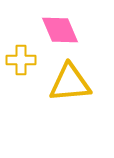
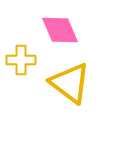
yellow triangle: rotated 42 degrees clockwise
